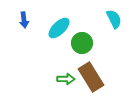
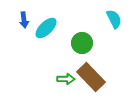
cyan ellipse: moved 13 px left
brown rectangle: rotated 12 degrees counterclockwise
